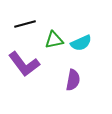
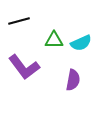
black line: moved 6 px left, 3 px up
green triangle: rotated 12 degrees clockwise
purple L-shape: moved 3 px down
